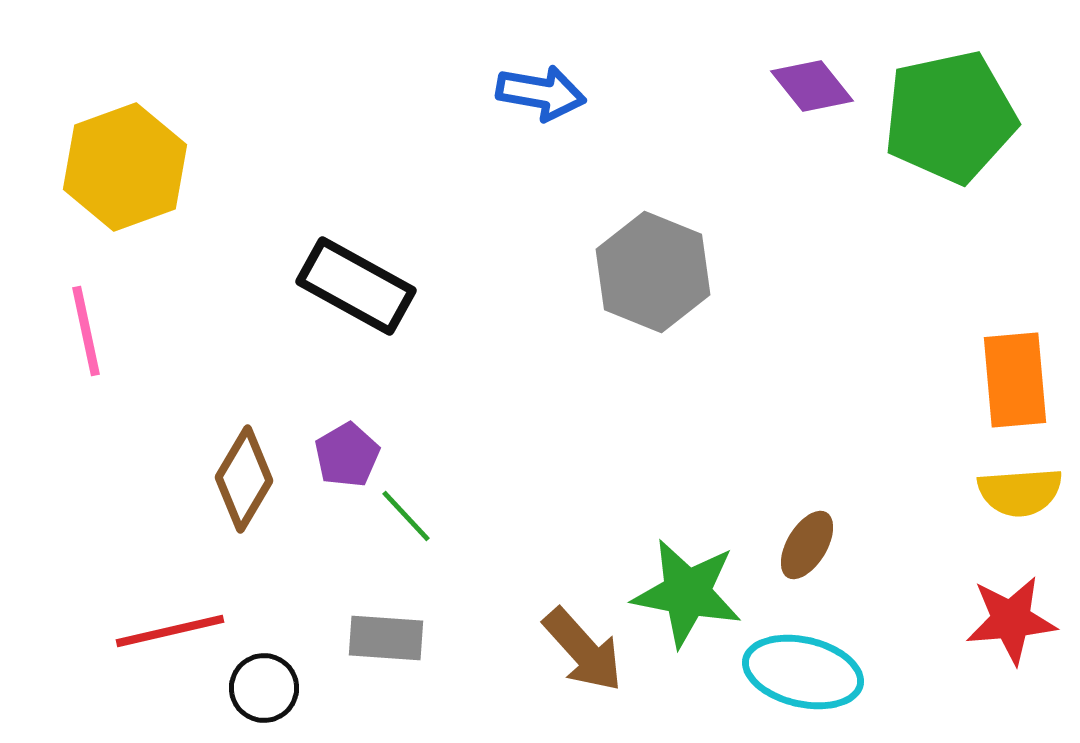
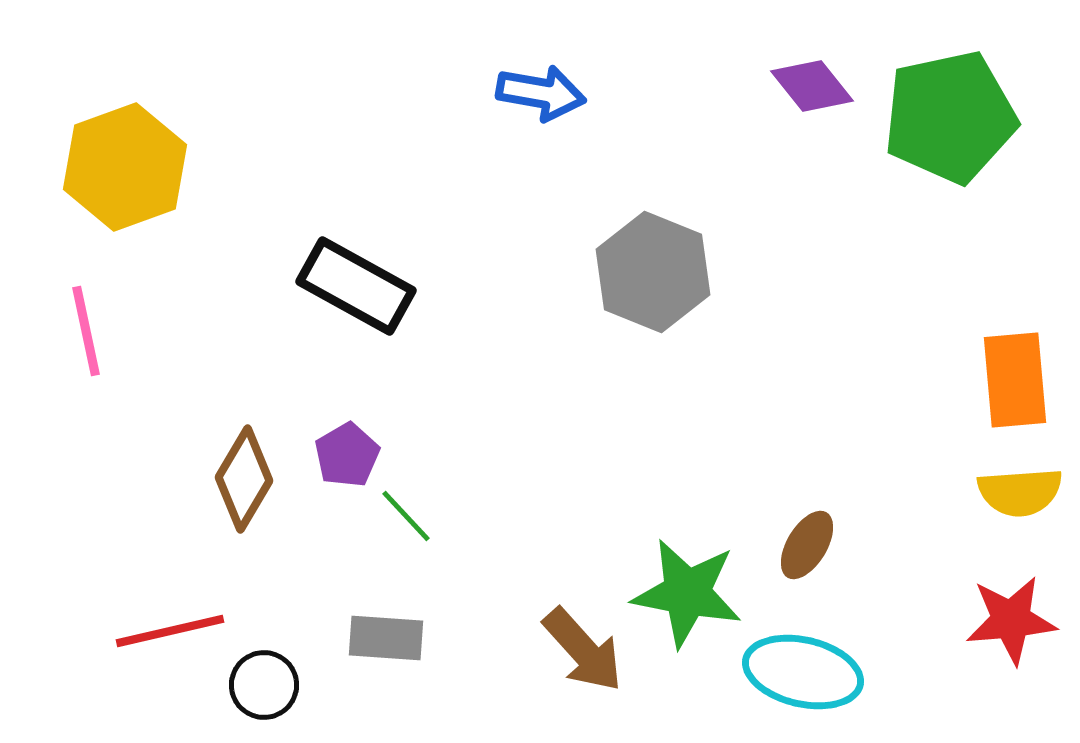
black circle: moved 3 px up
